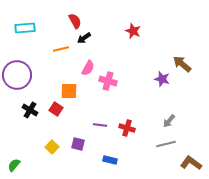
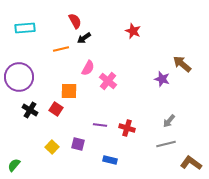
purple circle: moved 2 px right, 2 px down
pink cross: rotated 24 degrees clockwise
